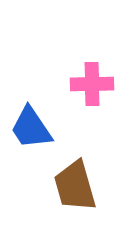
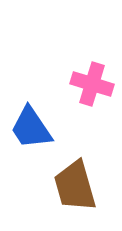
pink cross: rotated 18 degrees clockwise
